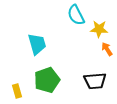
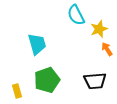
yellow star: rotated 24 degrees counterclockwise
